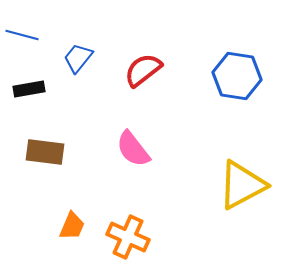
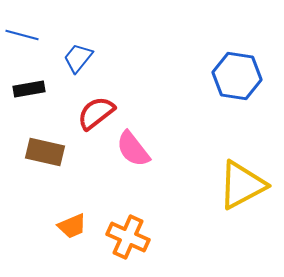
red semicircle: moved 47 px left, 43 px down
brown rectangle: rotated 6 degrees clockwise
orange trapezoid: rotated 44 degrees clockwise
